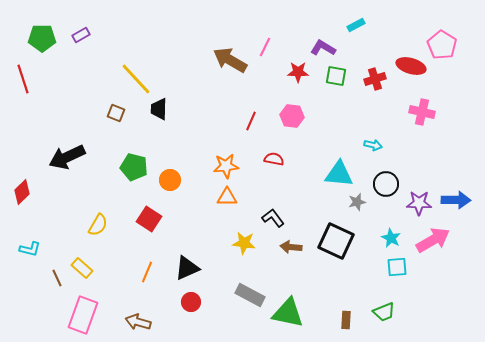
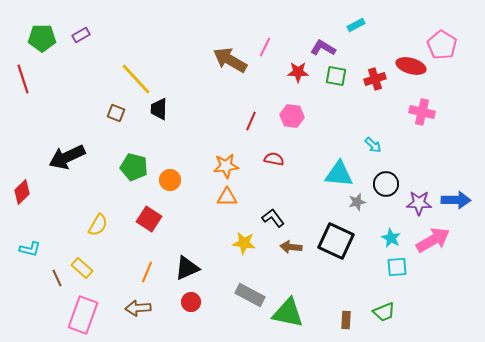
cyan arrow at (373, 145): rotated 30 degrees clockwise
brown arrow at (138, 322): moved 14 px up; rotated 20 degrees counterclockwise
